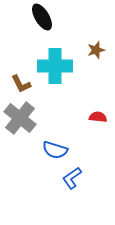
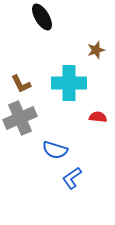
cyan cross: moved 14 px right, 17 px down
gray cross: rotated 28 degrees clockwise
